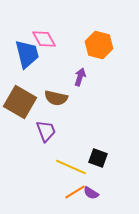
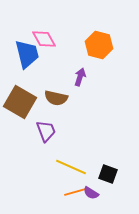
black square: moved 10 px right, 16 px down
orange line: rotated 15 degrees clockwise
